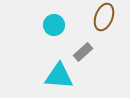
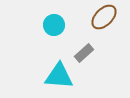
brown ellipse: rotated 24 degrees clockwise
gray rectangle: moved 1 px right, 1 px down
